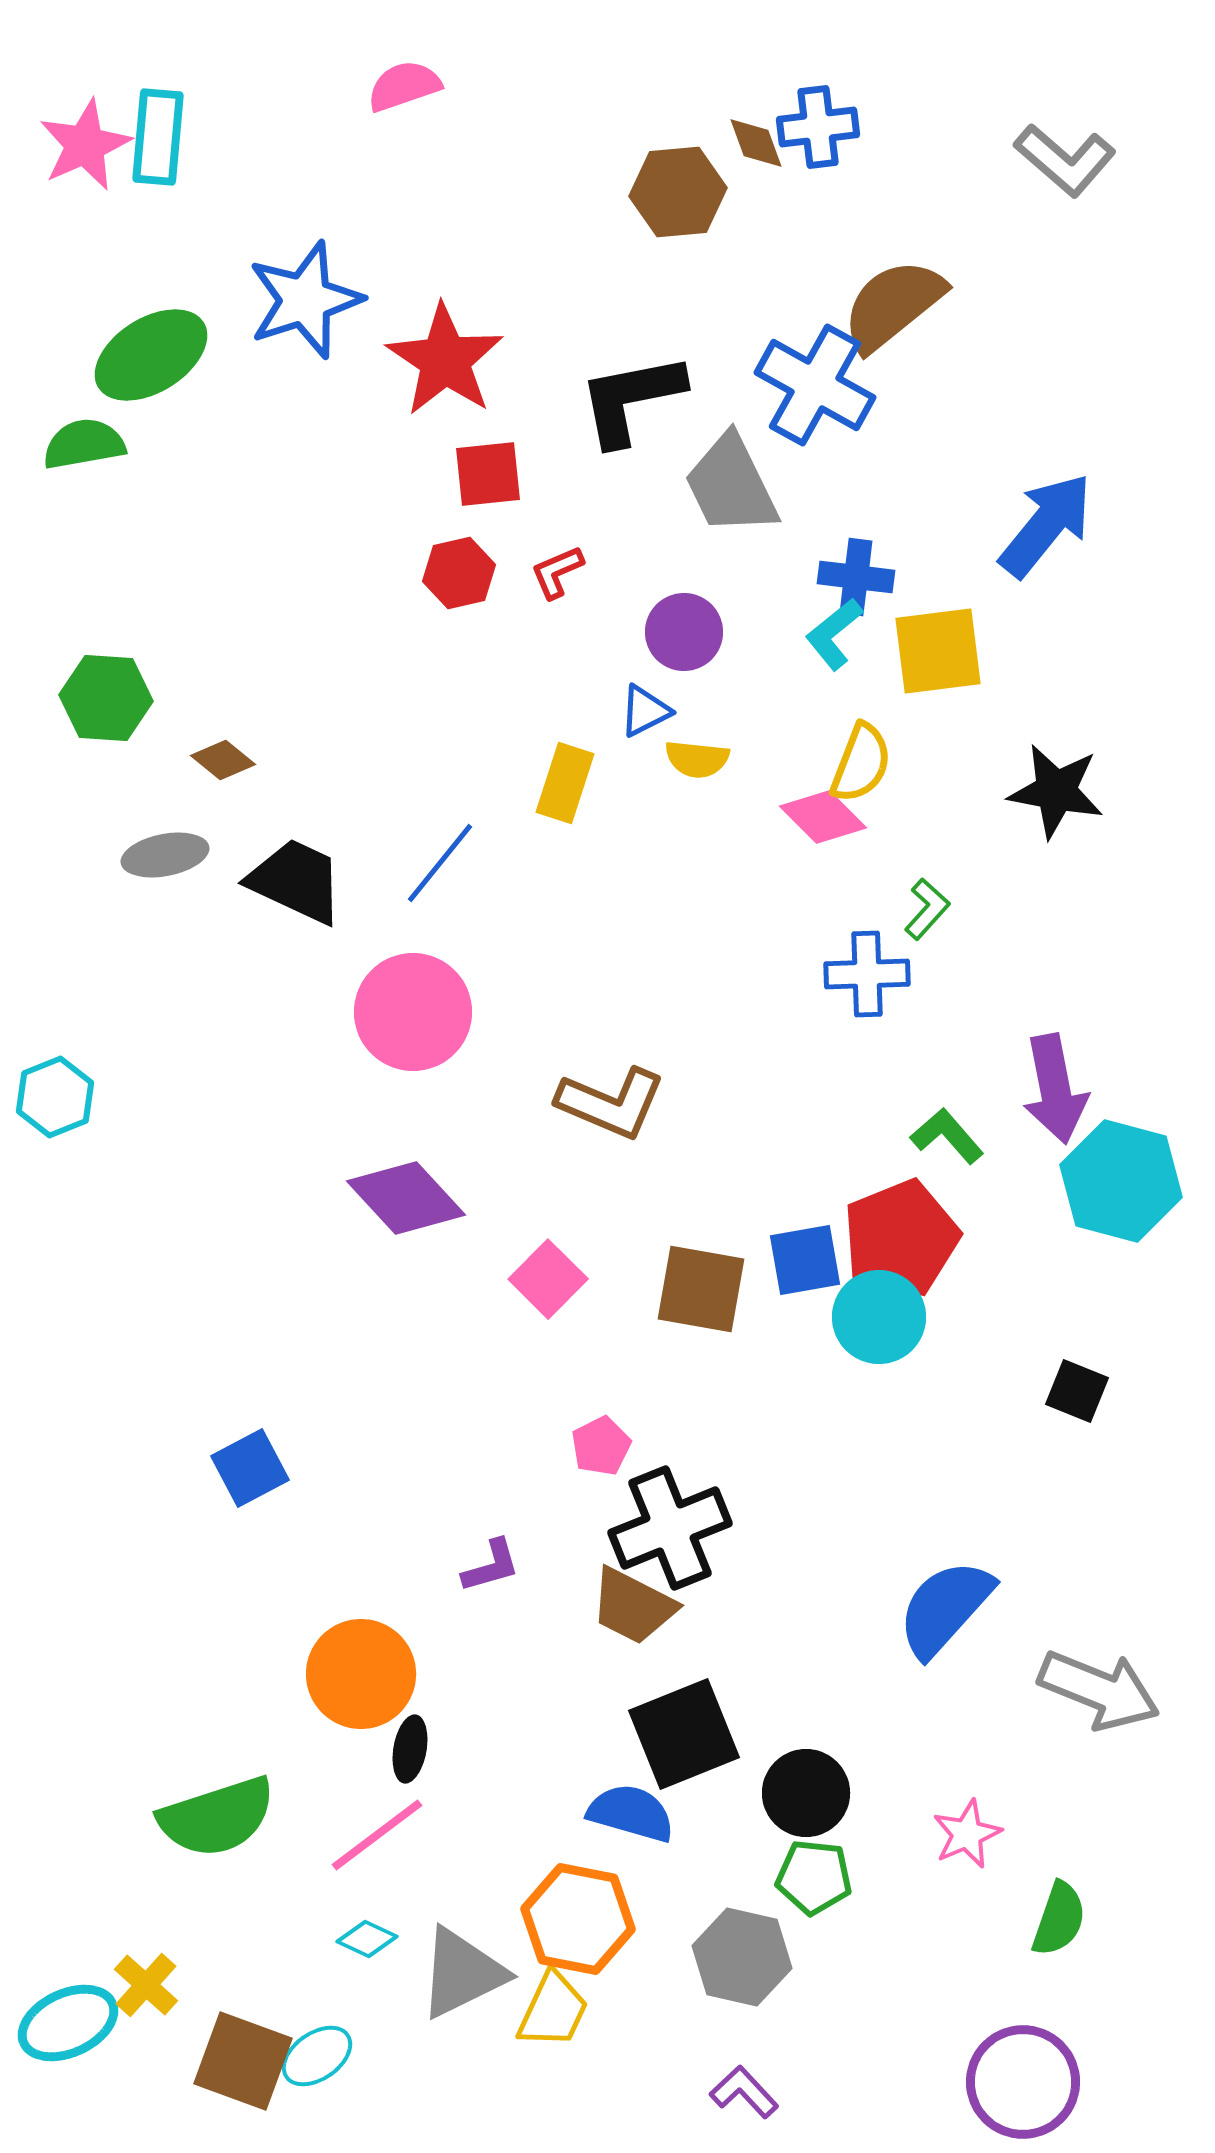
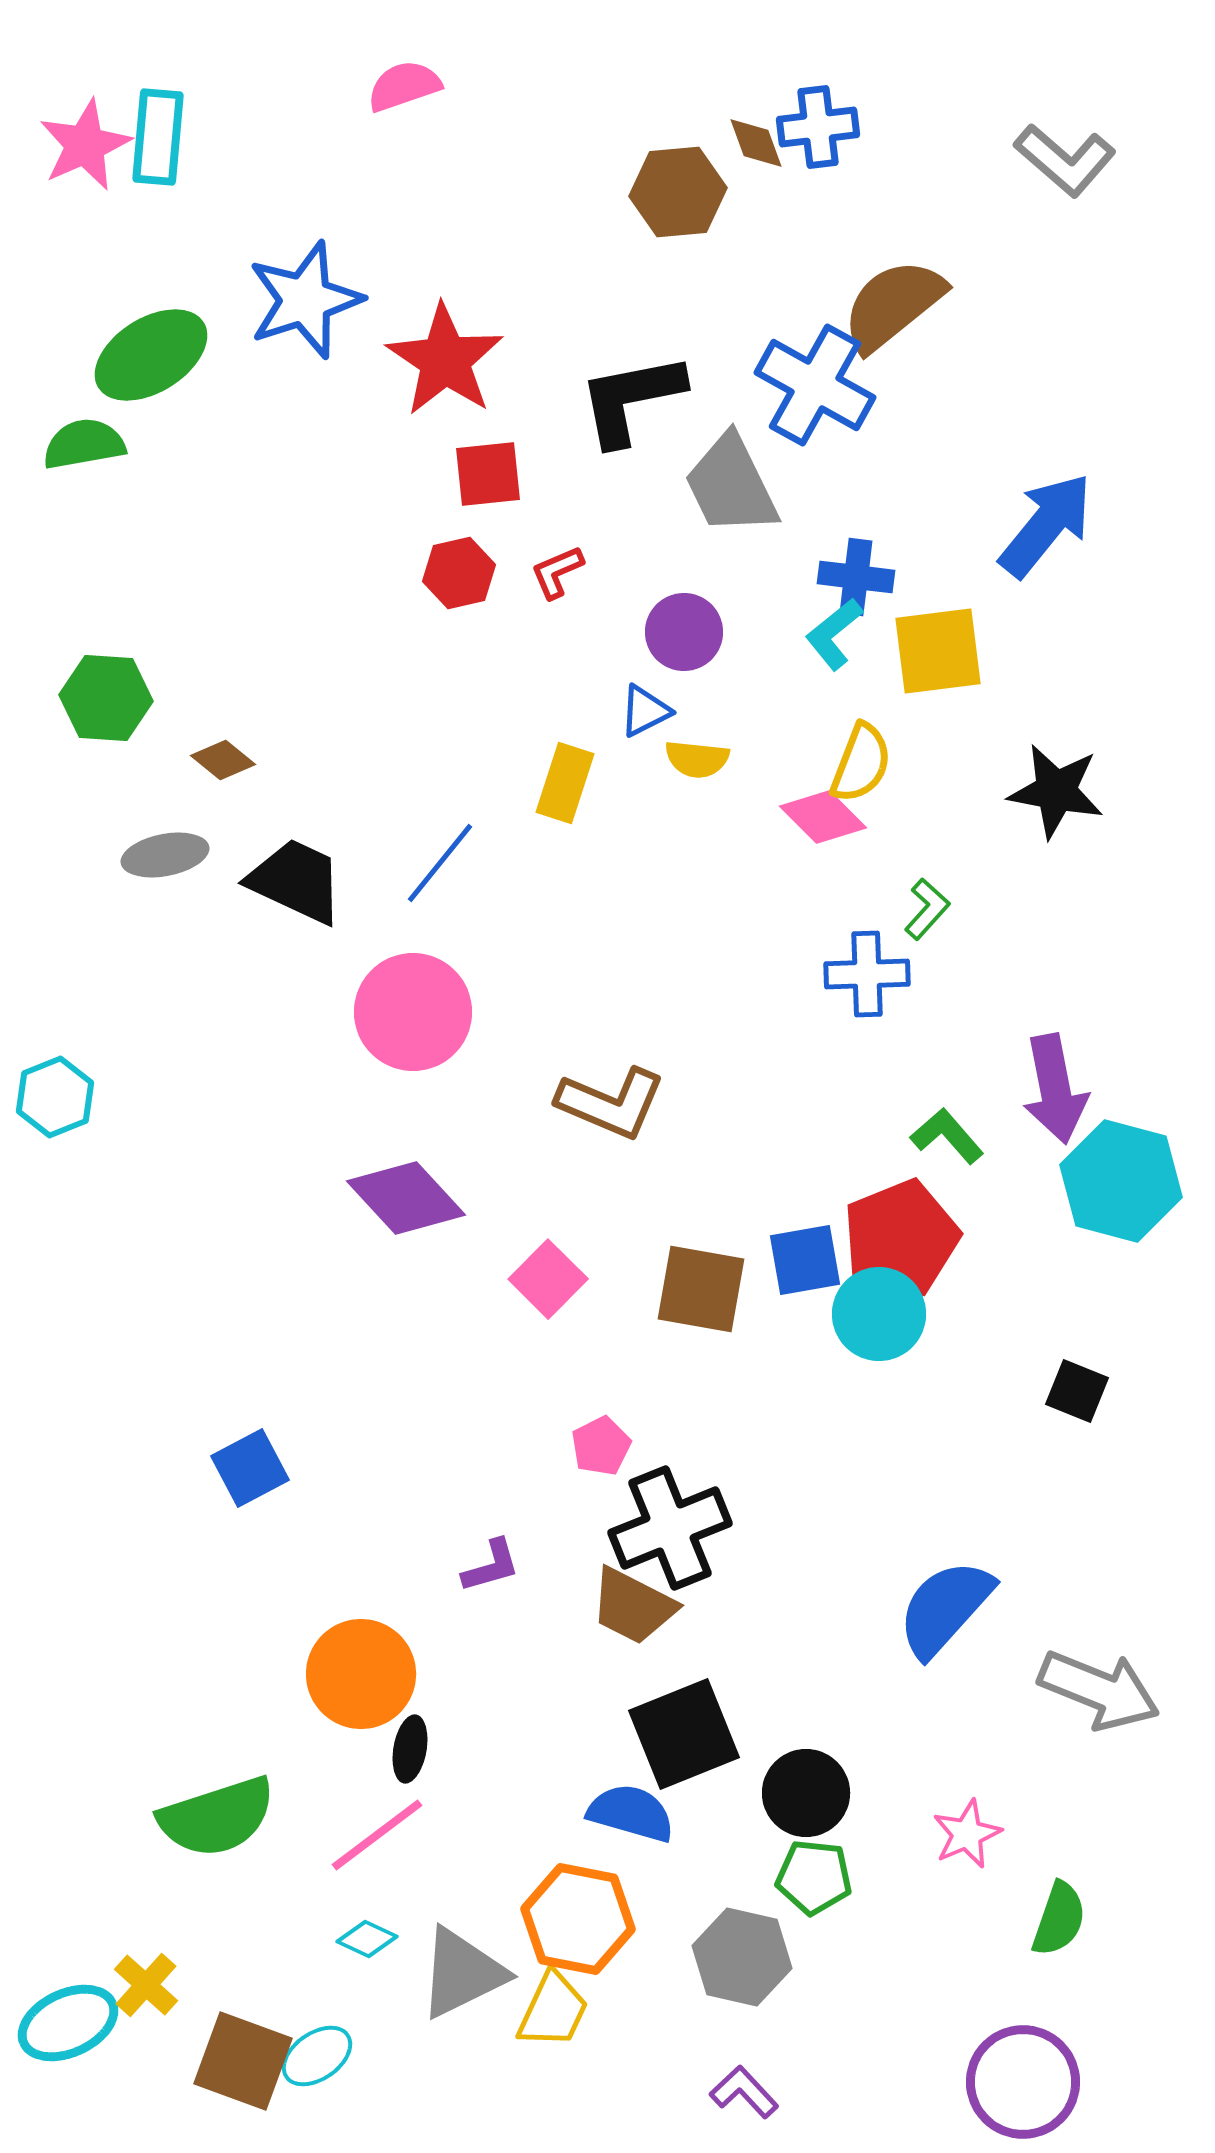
cyan circle at (879, 1317): moved 3 px up
